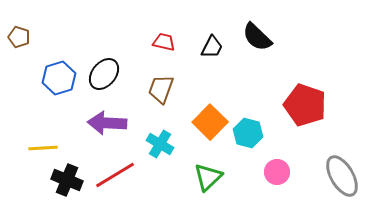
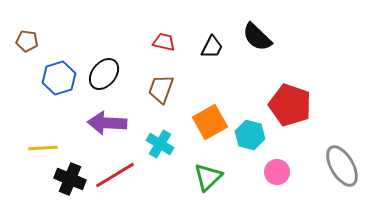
brown pentagon: moved 8 px right, 4 px down; rotated 10 degrees counterclockwise
red pentagon: moved 15 px left
orange square: rotated 16 degrees clockwise
cyan hexagon: moved 2 px right, 2 px down
gray ellipse: moved 10 px up
black cross: moved 3 px right, 1 px up
